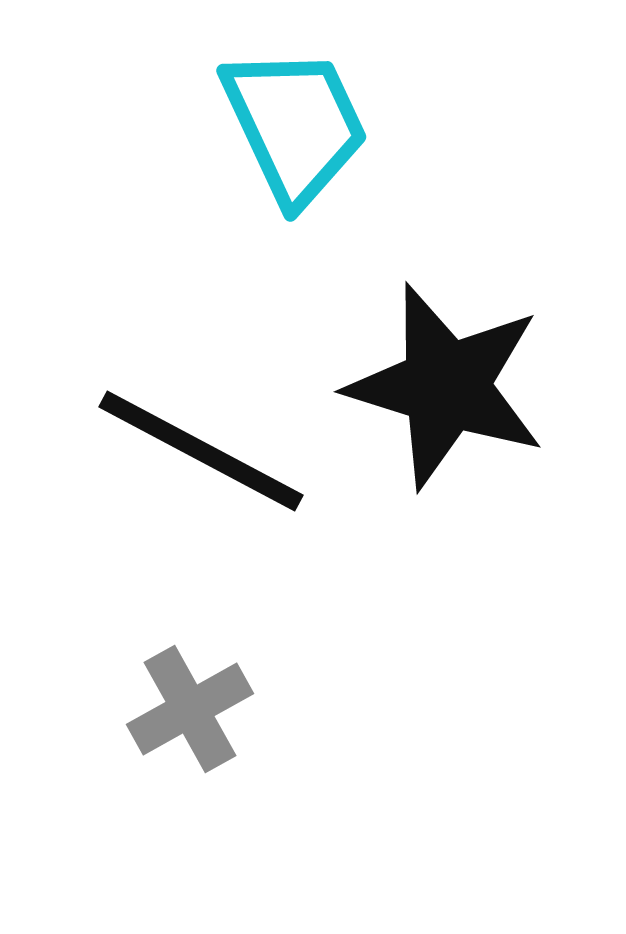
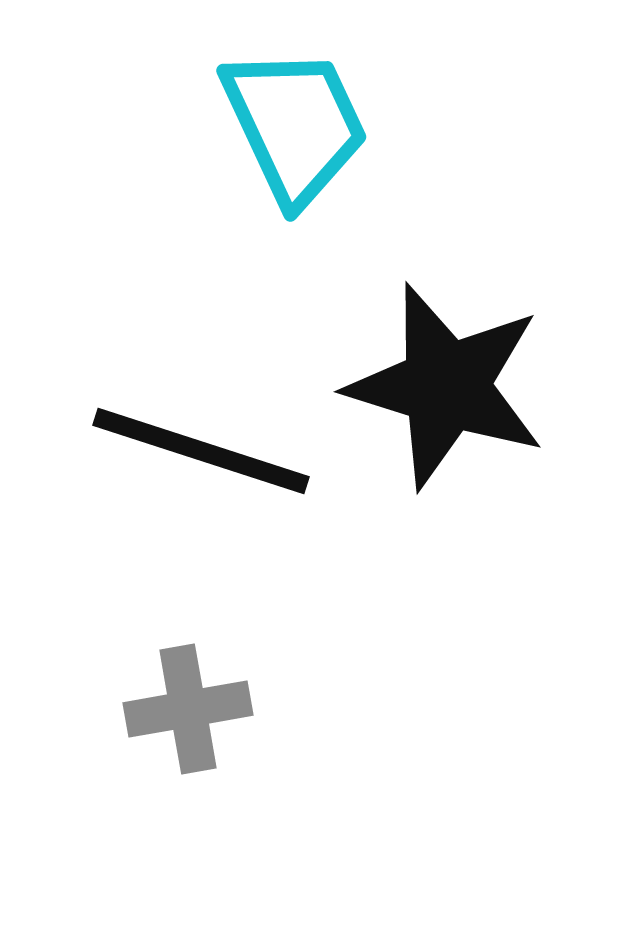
black line: rotated 10 degrees counterclockwise
gray cross: moved 2 px left; rotated 19 degrees clockwise
